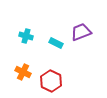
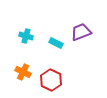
red hexagon: moved 1 px up
